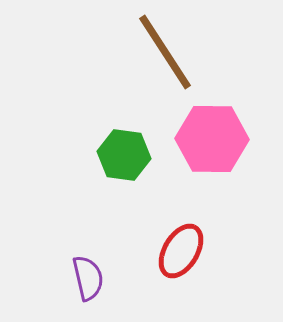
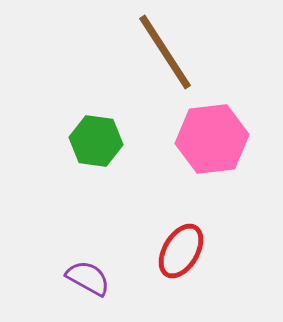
pink hexagon: rotated 8 degrees counterclockwise
green hexagon: moved 28 px left, 14 px up
purple semicircle: rotated 48 degrees counterclockwise
